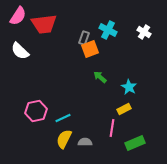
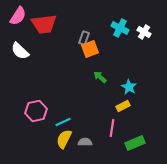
cyan cross: moved 12 px right, 2 px up
yellow rectangle: moved 1 px left, 3 px up
cyan line: moved 4 px down
